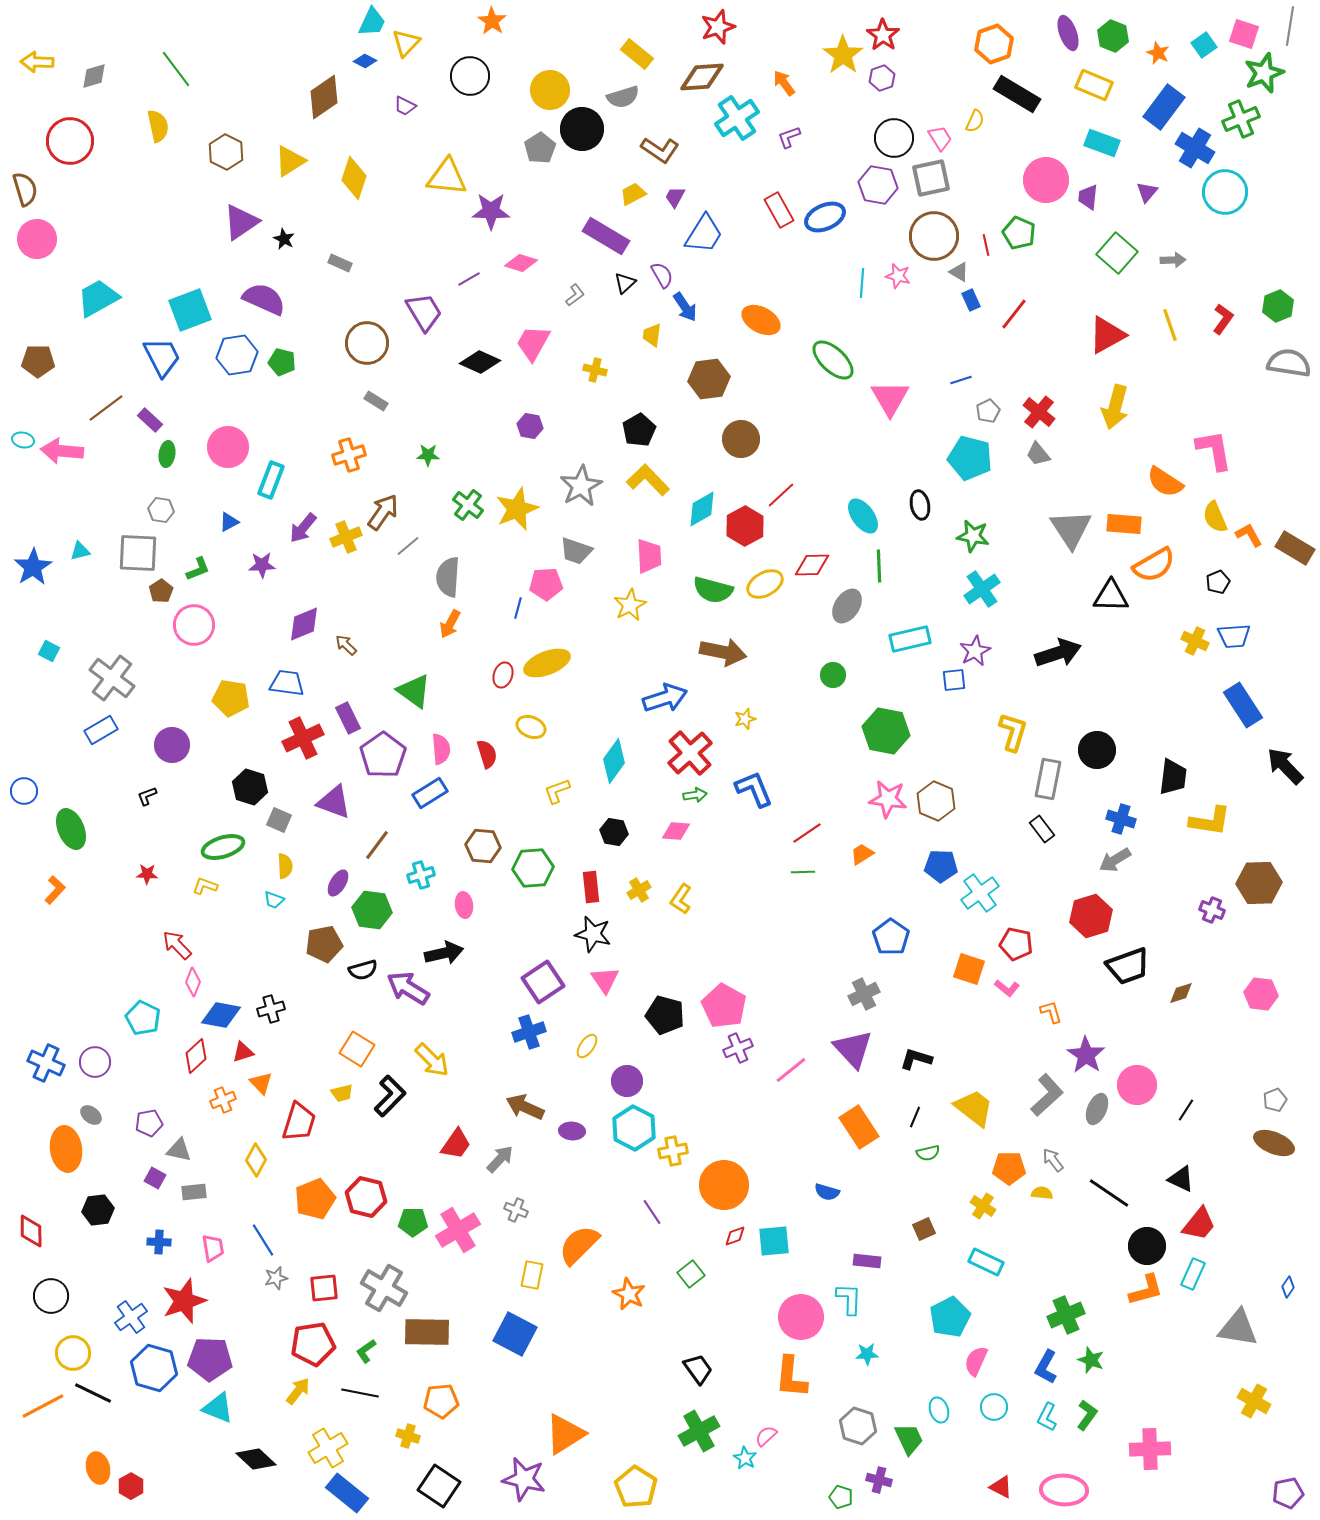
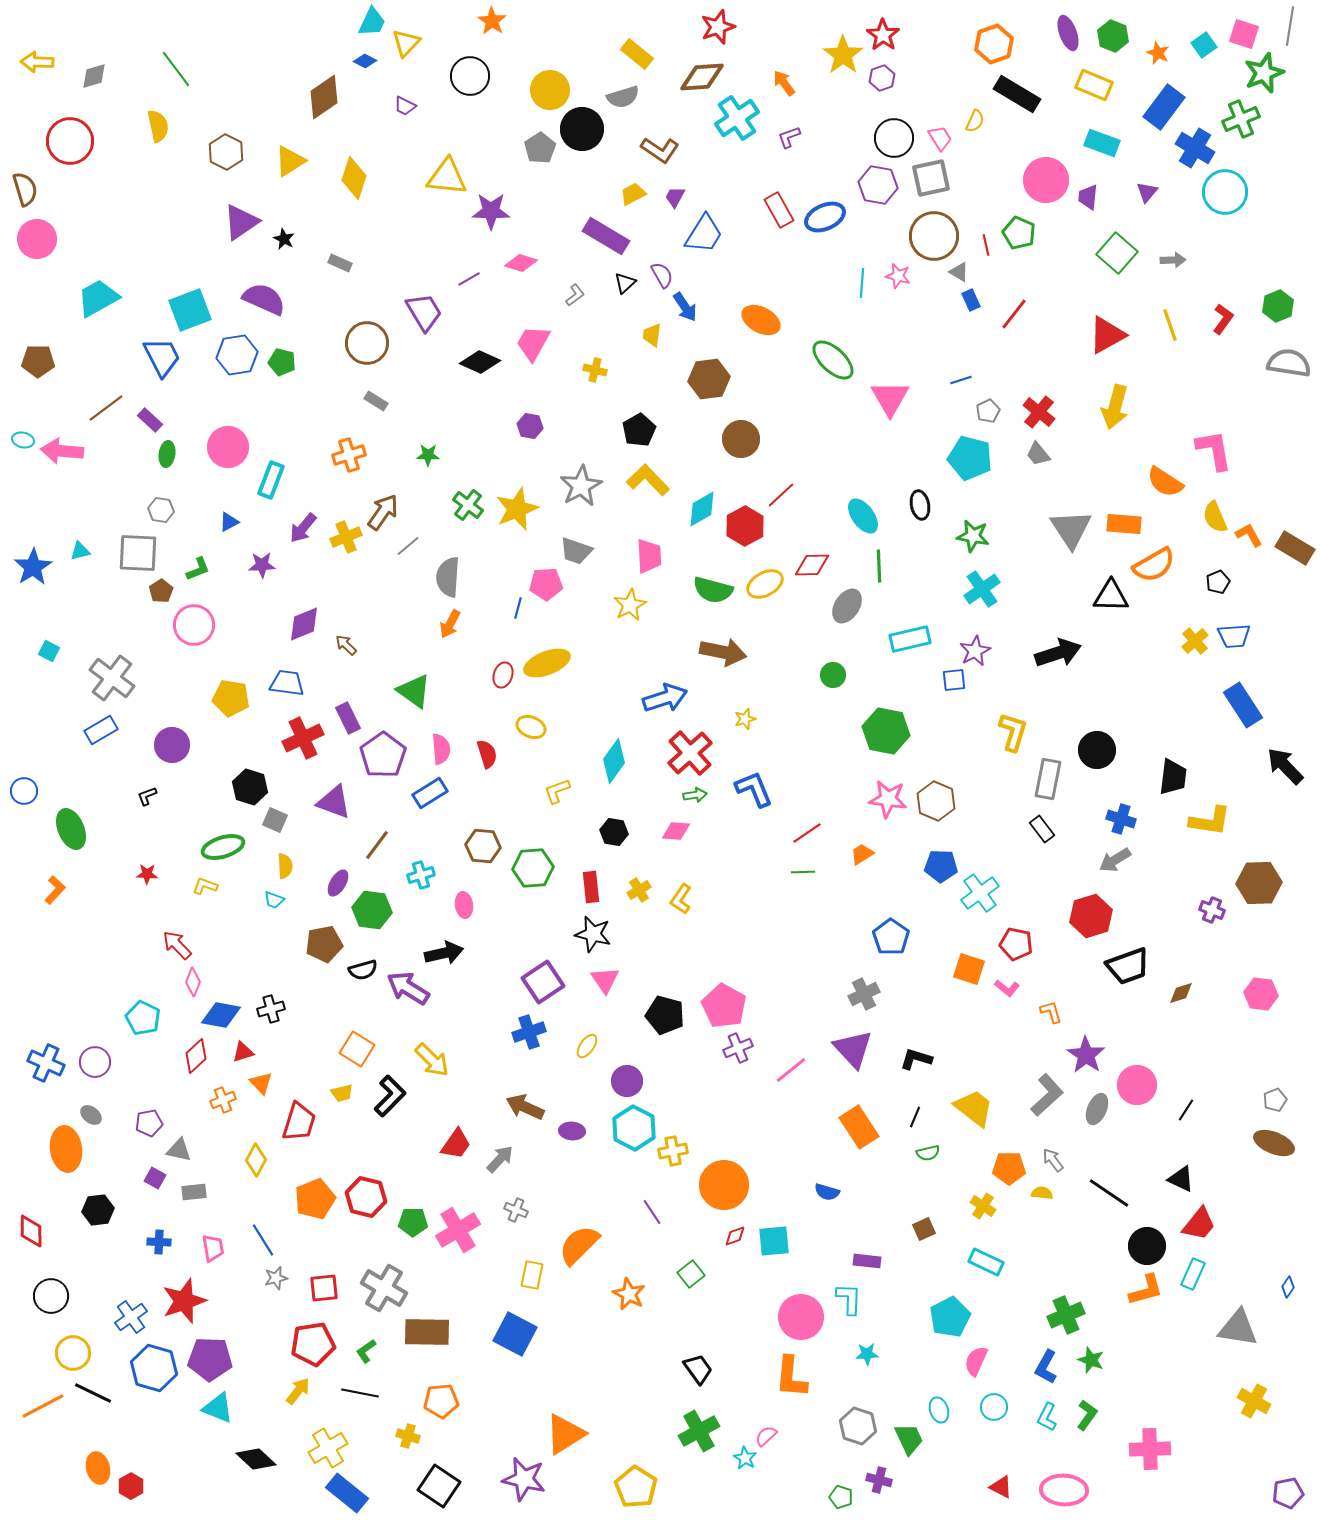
yellow cross at (1195, 641): rotated 24 degrees clockwise
gray square at (279, 820): moved 4 px left
